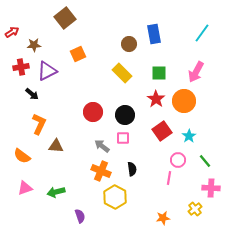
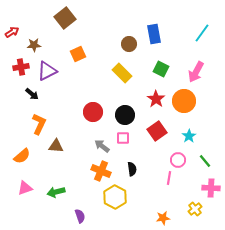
green square: moved 2 px right, 4 px up; rotated 28 degrees clockwise
red square: moved 5 px left
orange semicircle: rotated 78 degrees counterclockwise
